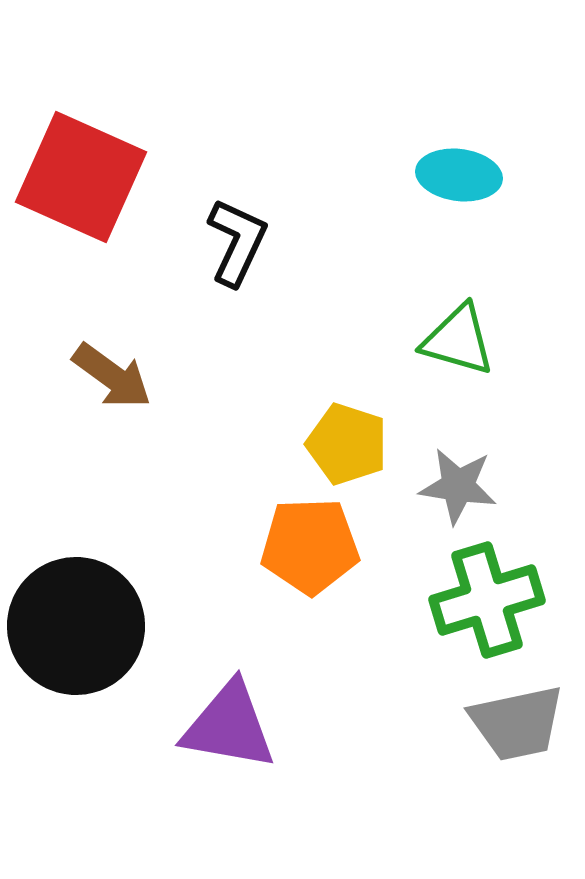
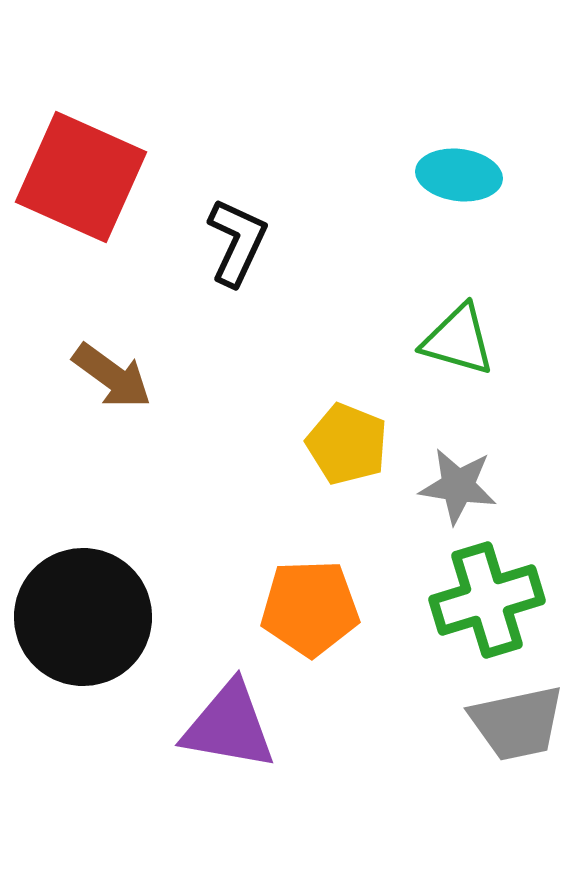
yellow pentagon: rotated 4 degrees clockwise
orange pentagon: moved 62 px down
black circle: moved 7 px right, 9 px up
